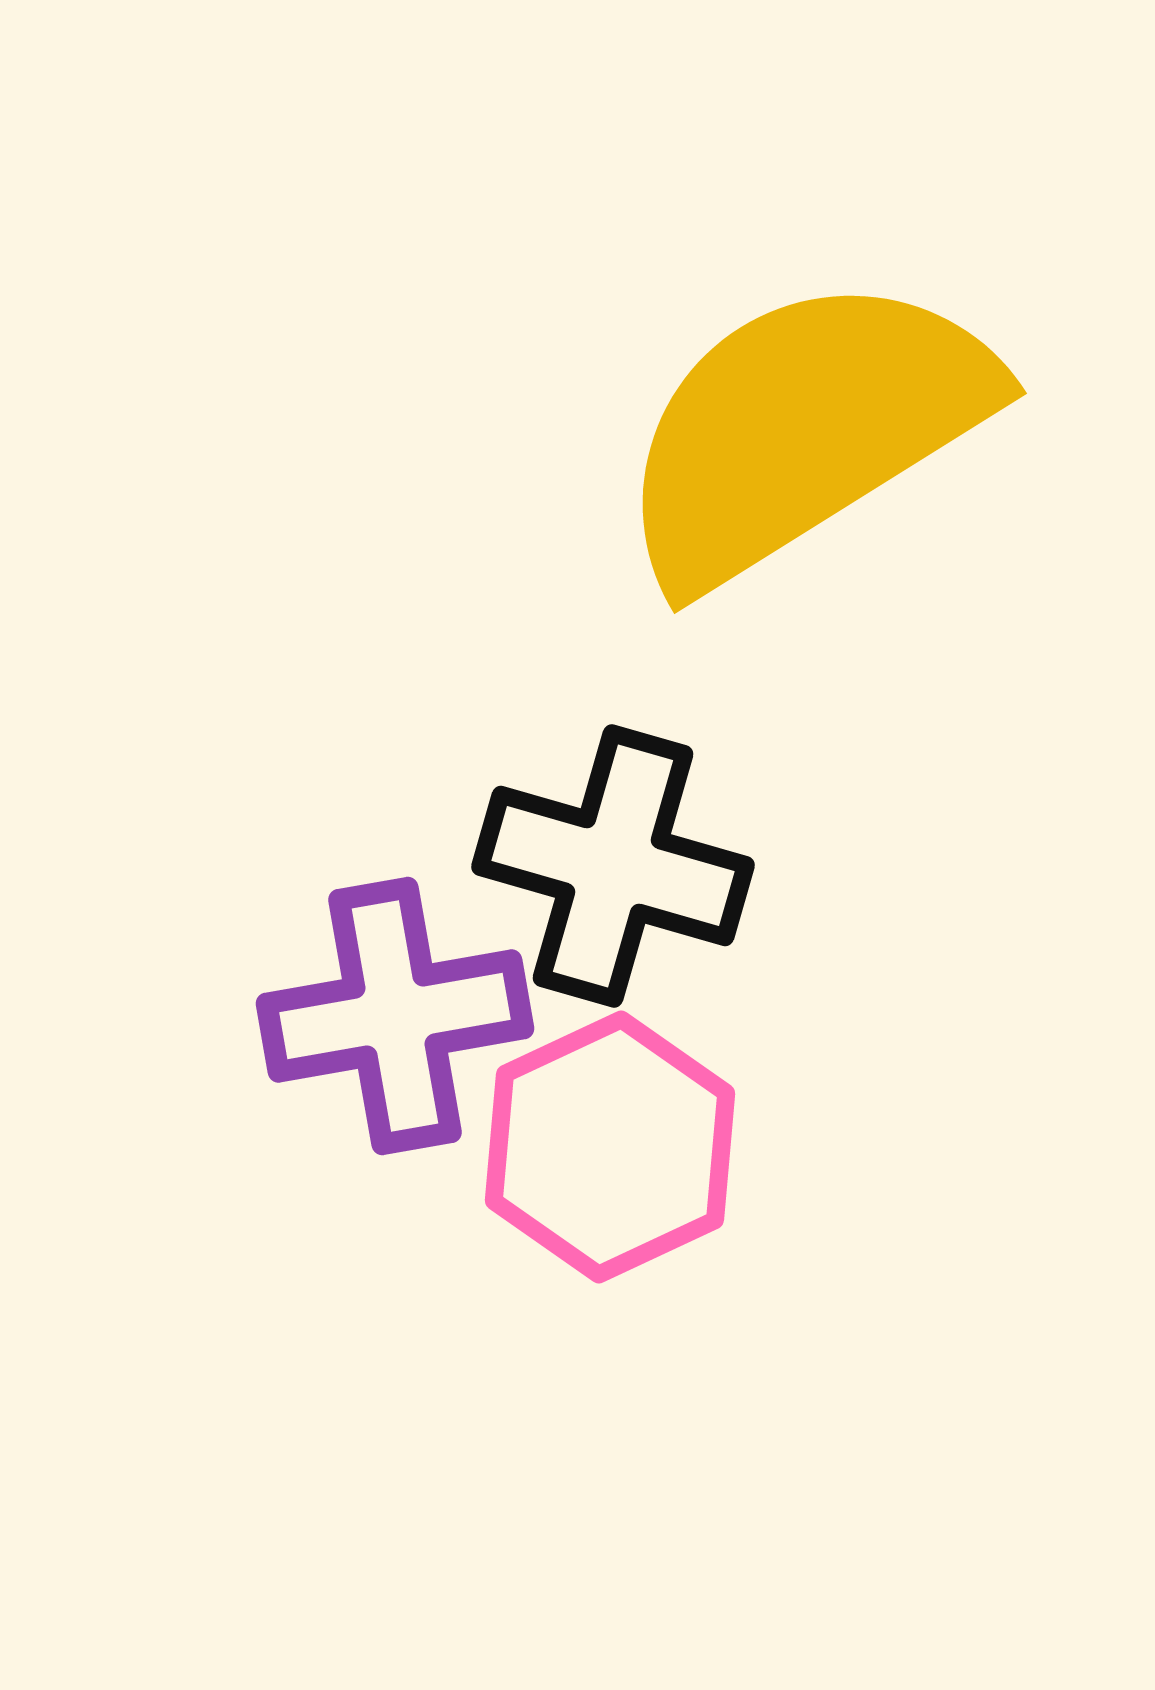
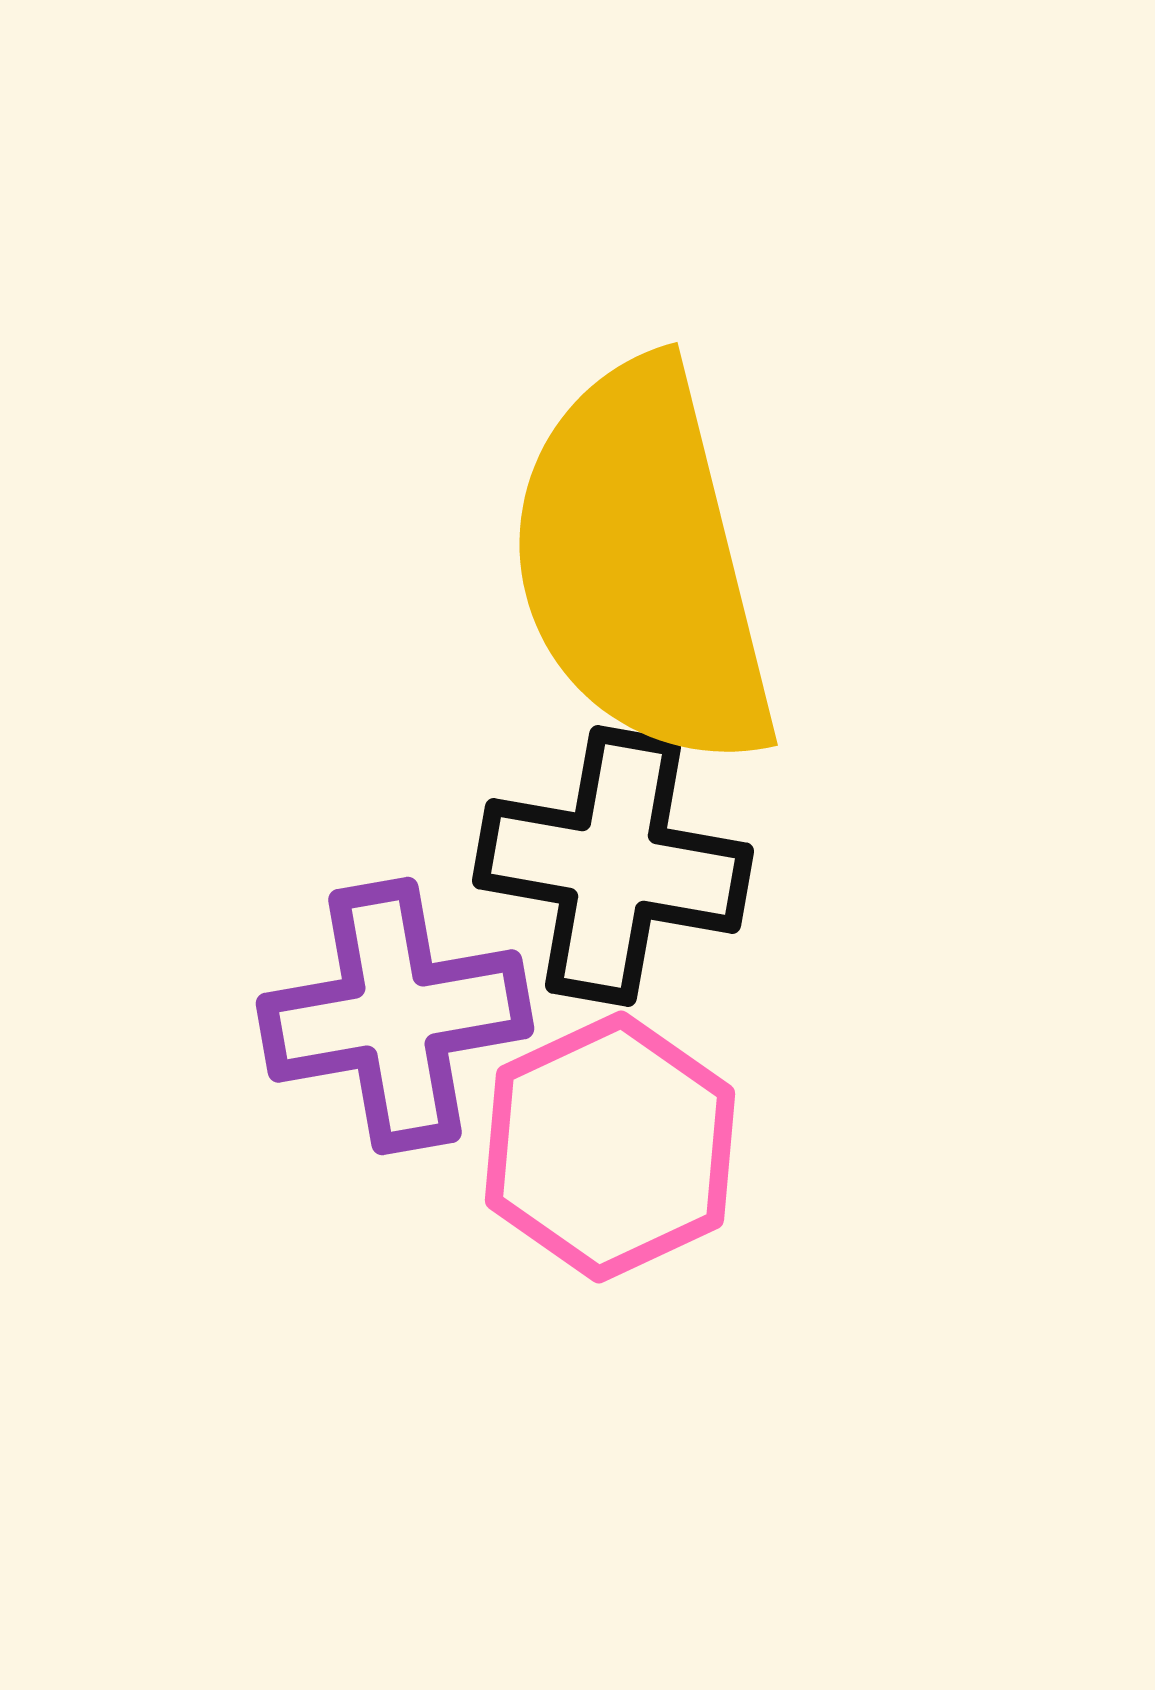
yellow semicircle: moved 162 px left, 136 px down; rotated 72 degrees counterclockwise
black cross: rotated 6 degrees counterclockwise
